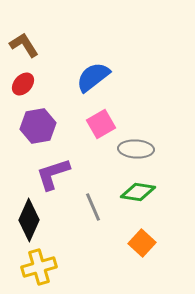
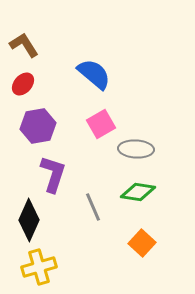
blue semicircle: moved 1 px right, 3 px up; rotated 78 degrees clockwise
purple L-shape: rotated 126 degrees clockwise
